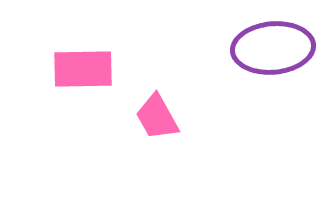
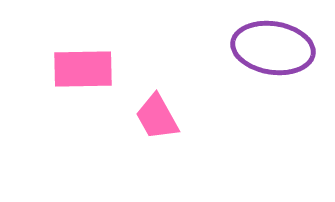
purple ellipse: rotated 14 degrees clockwise
